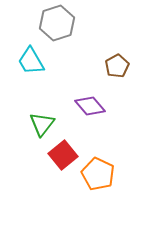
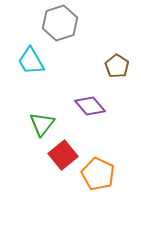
gray hexagon: moved 3 px right
brown pentagon: rotated 10 degrees counterclockwise
